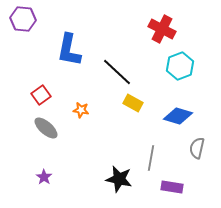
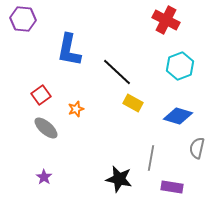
red cross: moved 4 px right, 9 px up
orange star: moved 5 px left, 1 px up; rotated 28 degrees counterclockwise
